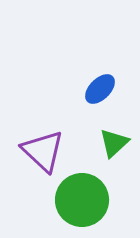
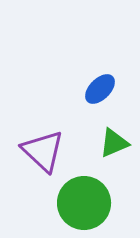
green triangle: rotated 20 degrees clockwise
green circle: moved 2 px right, 3 px down
